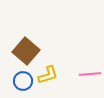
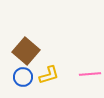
yellow L-shape: moved 1 px right
blue circle: moved 4 px up
